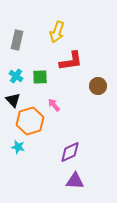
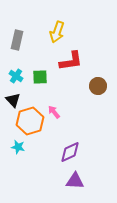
pink arrow: moved 7 px down
